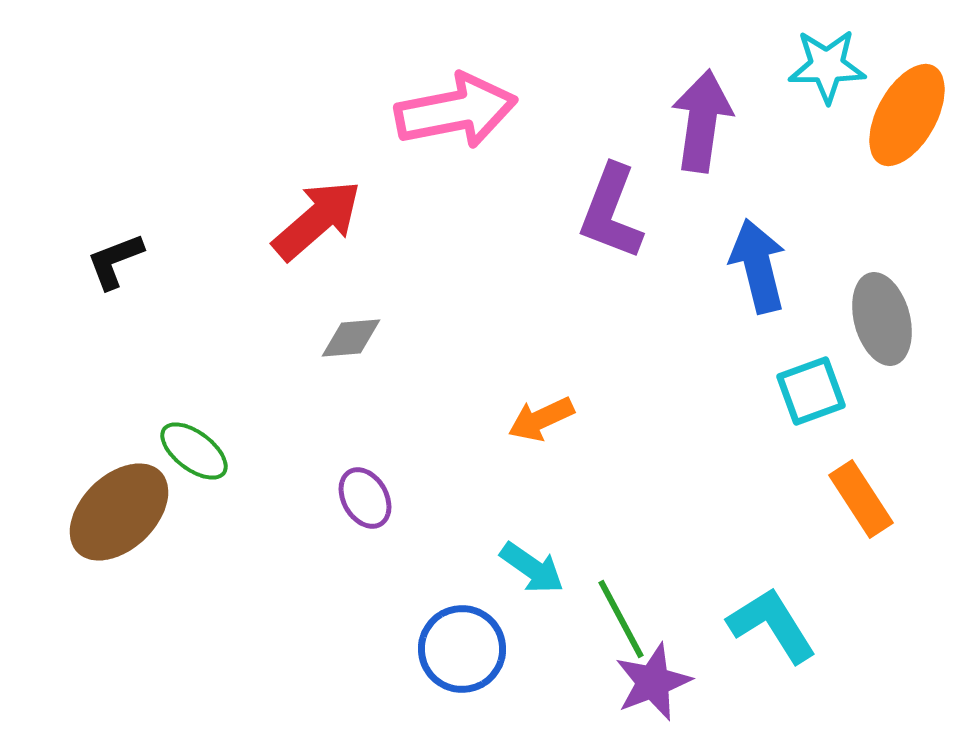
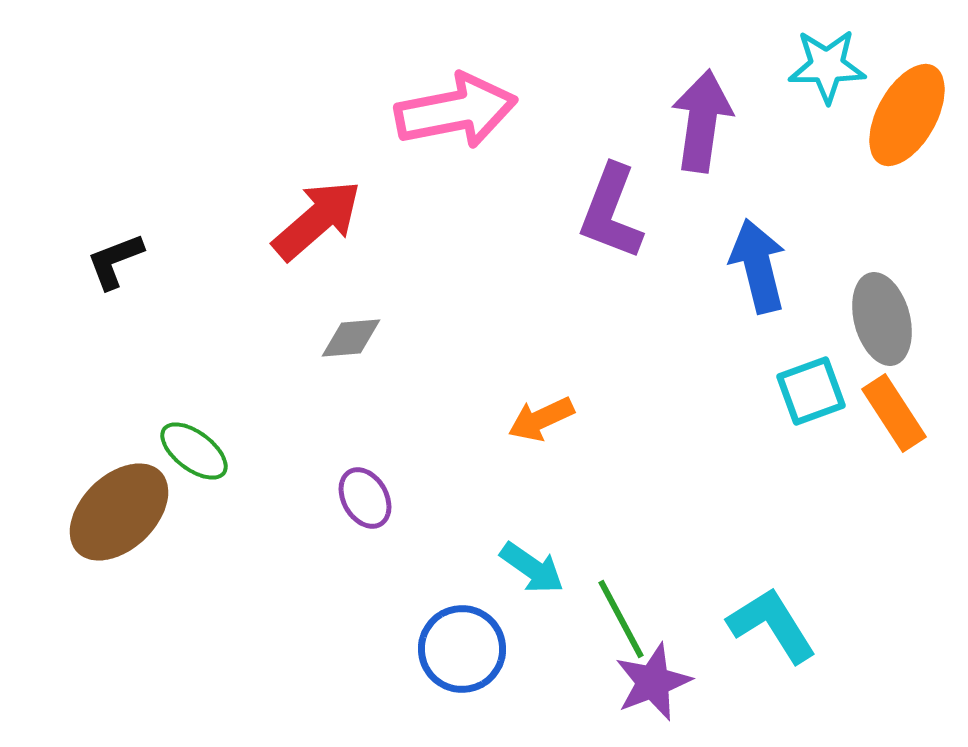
orange rectangle: moved 33 px right, 86 px up
